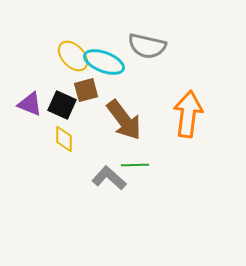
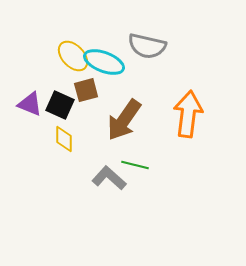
black square: moved 2 px left
brown arrow: rotated 72 degrees clockwise
green line: rotated 16 degrees clockwise
